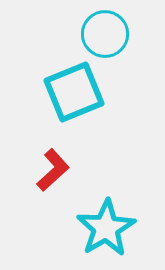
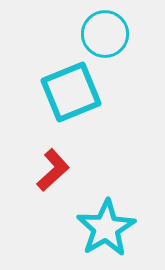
cyan square: moved 3 px left
